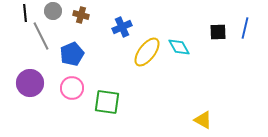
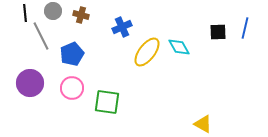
yellow triangle: moved 4 px down
